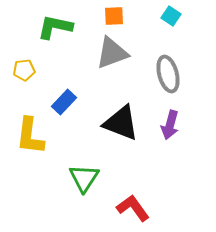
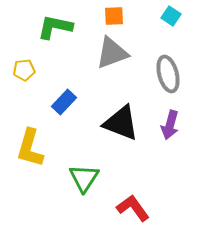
yellow L-shape: moved 12 px down; rotated 9 degrees clockwise
